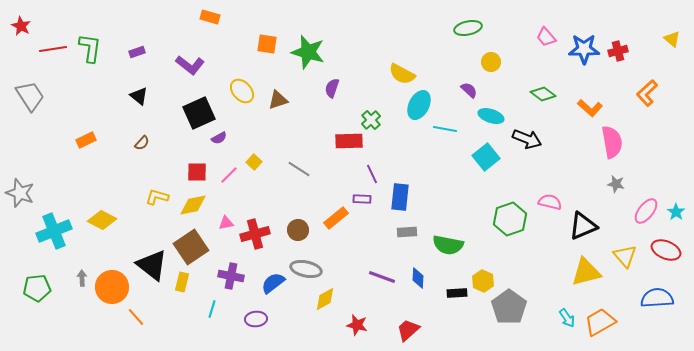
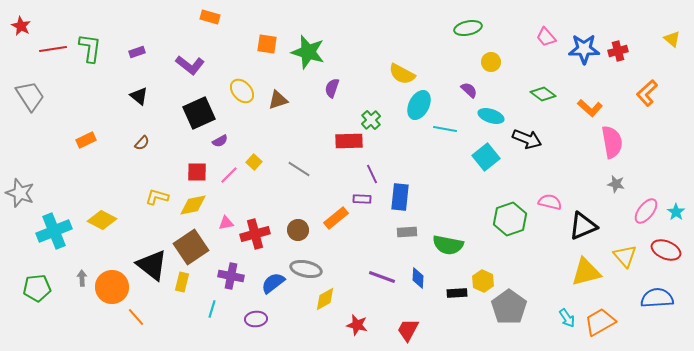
purple semicircle at (219, 138): moved 1 px right, 3 px down
red trapezoid at (408, 330): rotated 20 degrees counterclockwise
